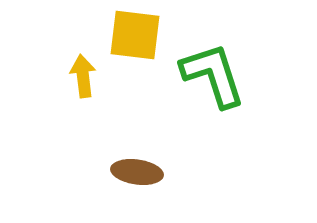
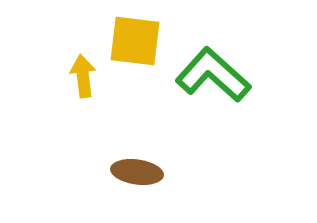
yellow square: moved 6 px down
green L-shape: rotated 30 degrees counterclockwise
